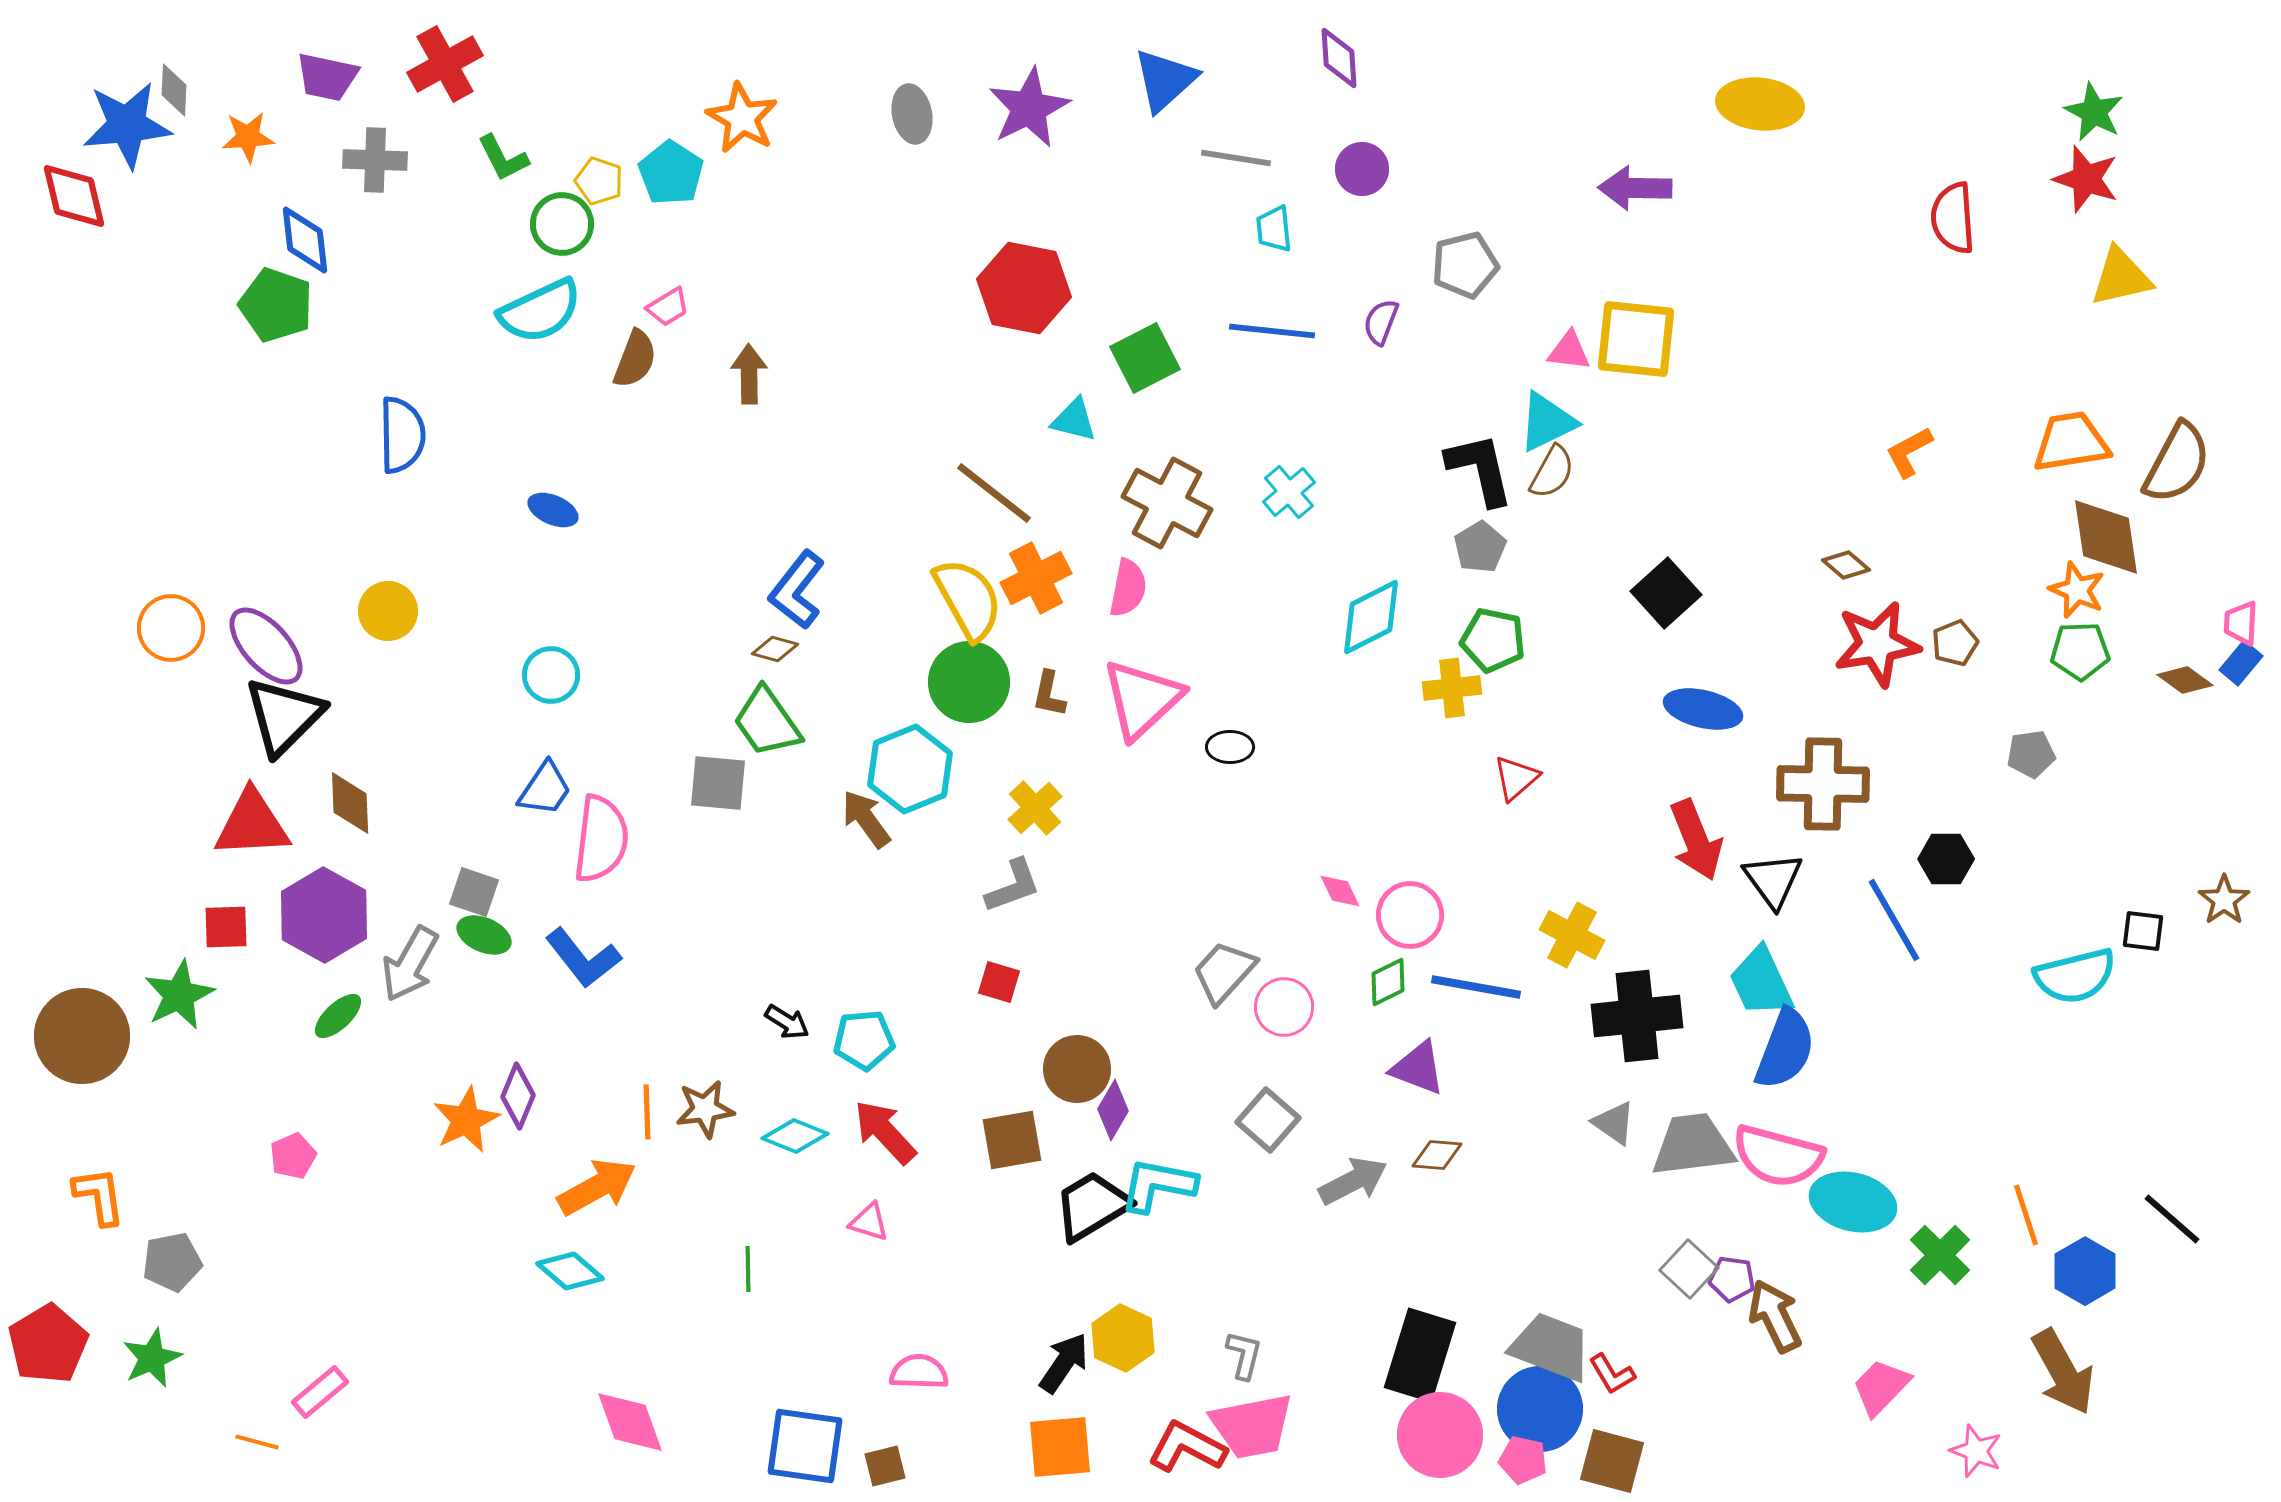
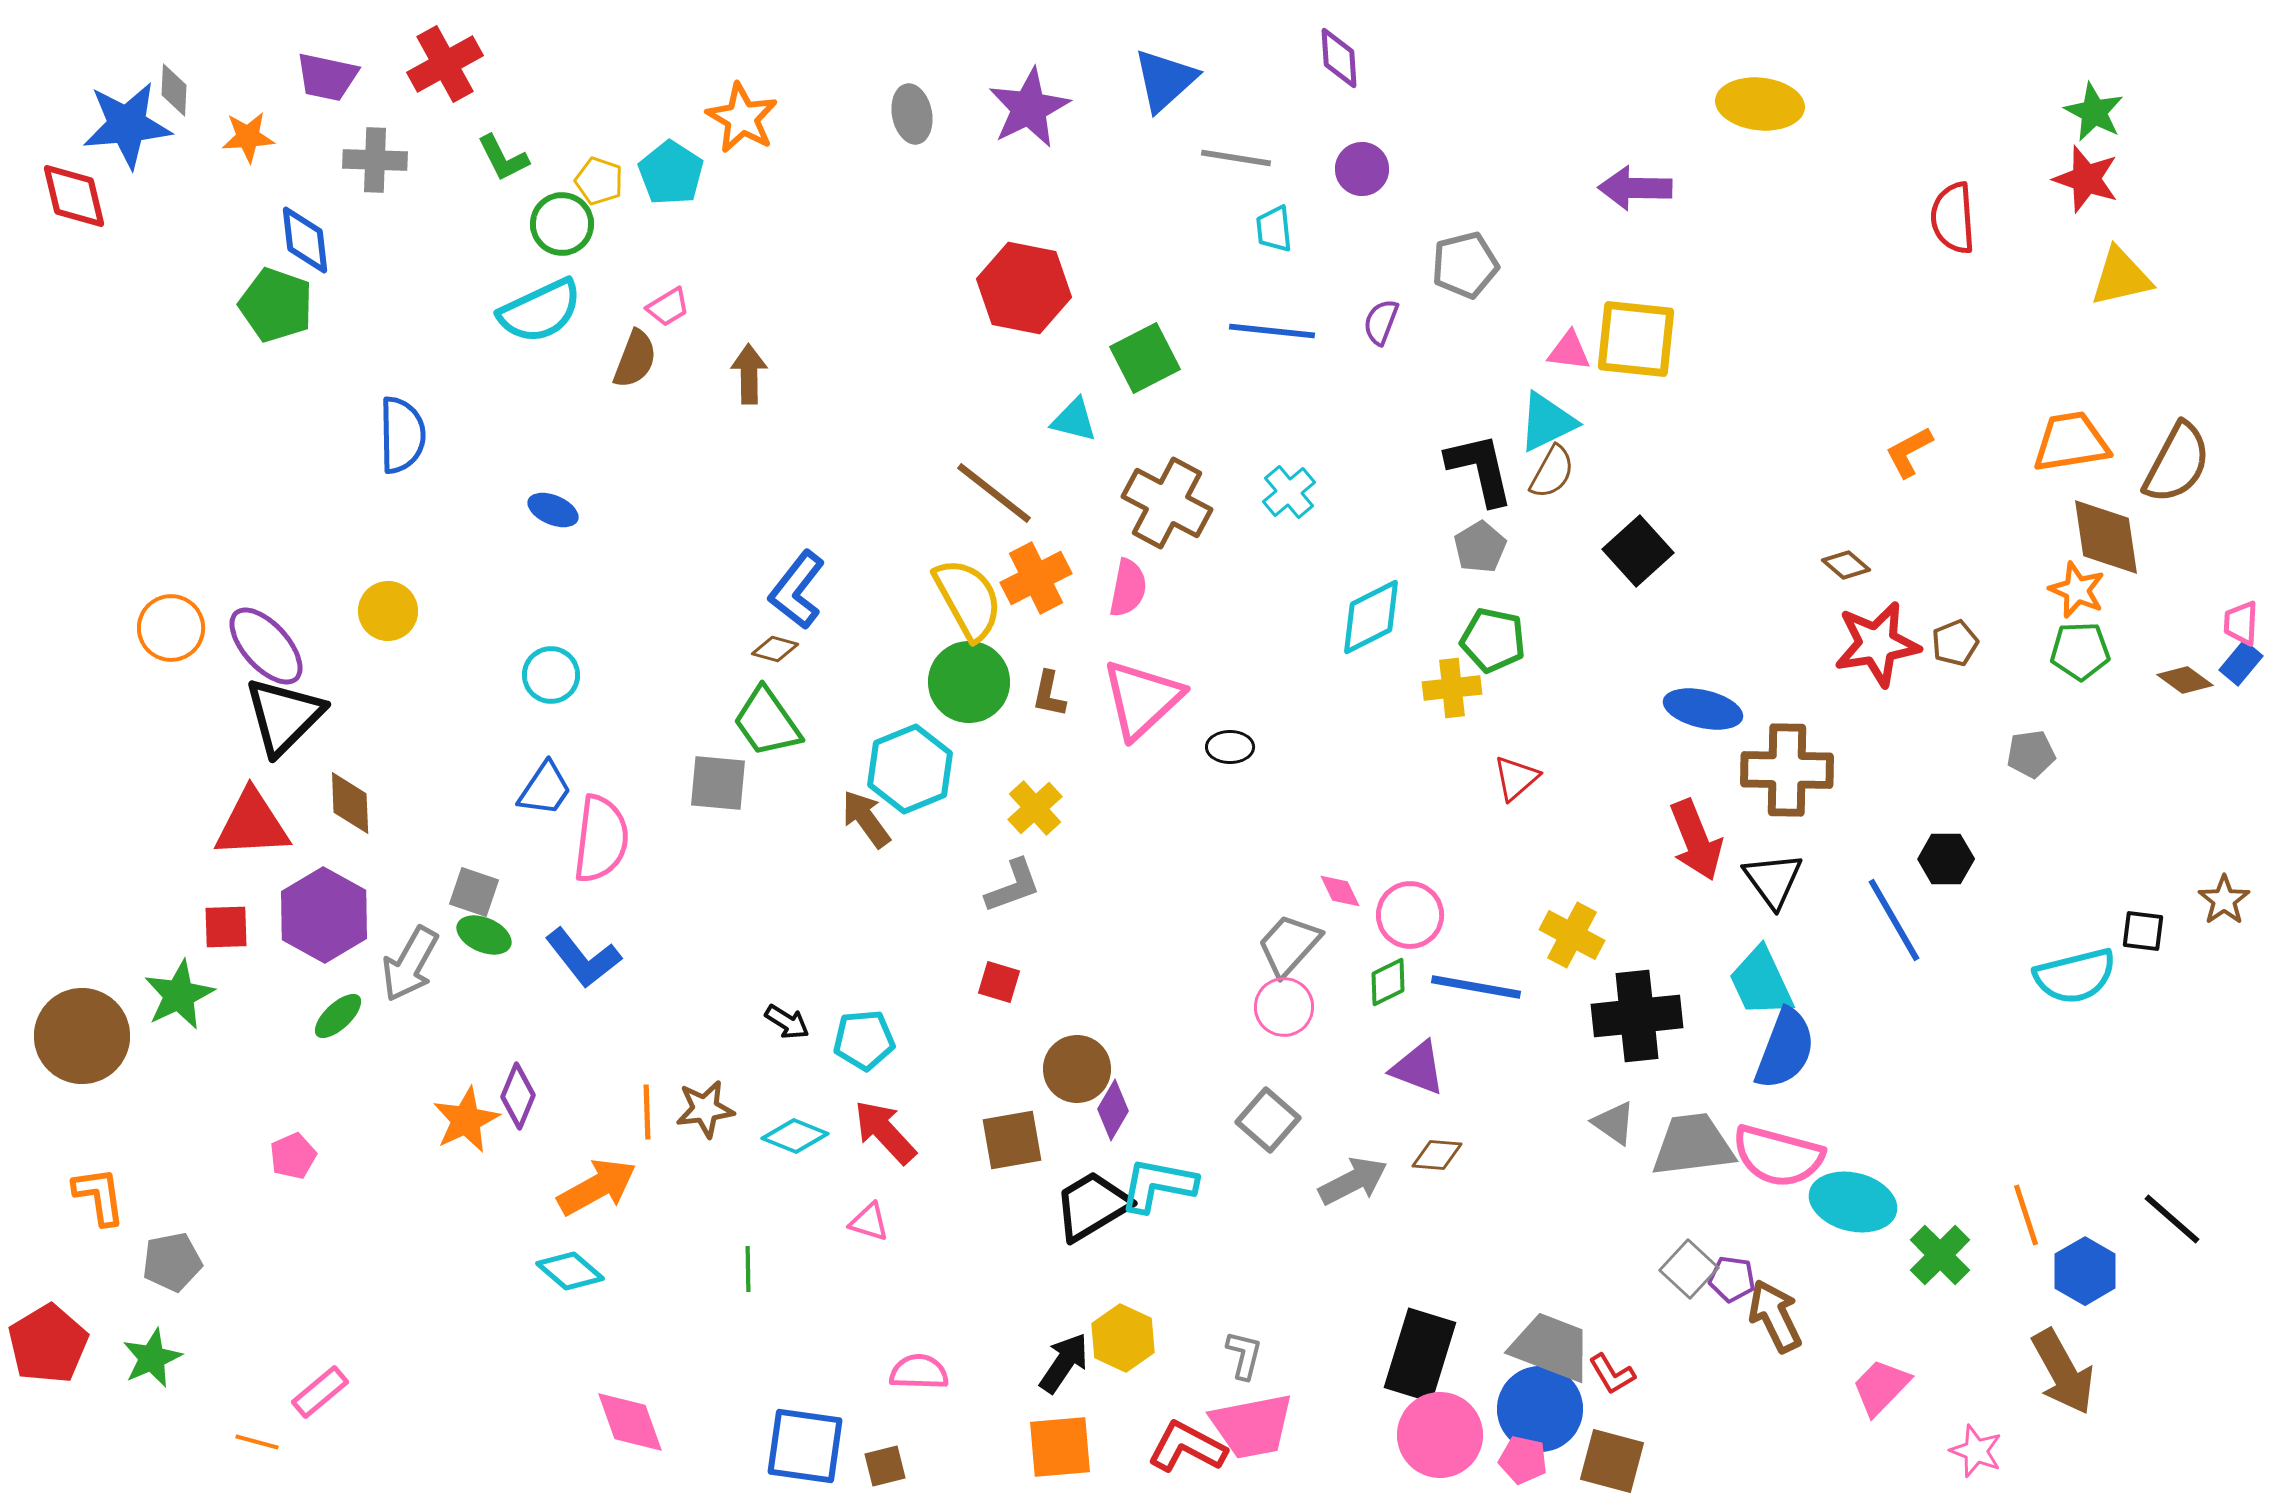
black square at (1666, 593): moved 28 px left, 42 px up
brown cross at (1823, 784): moved 36 px left, 14 px up
gray trapezoid at (1224, 972): moved 65 px right, 27 px up
